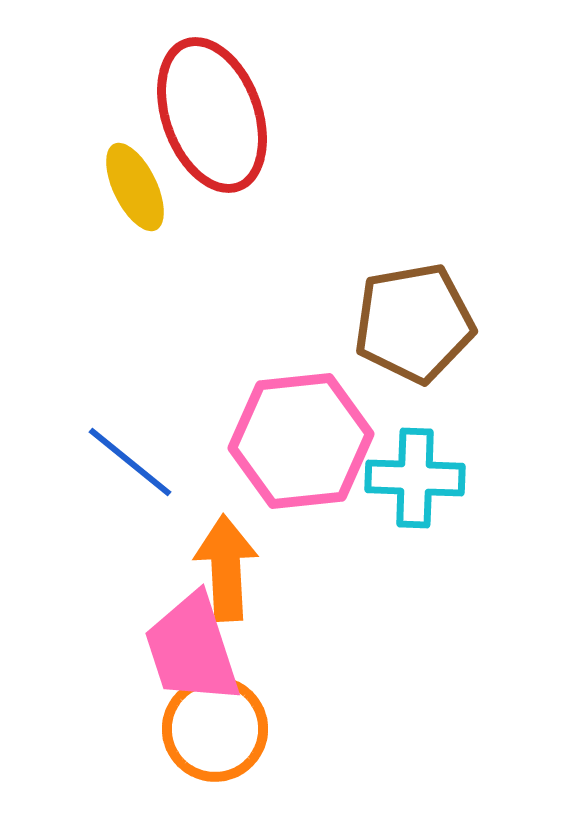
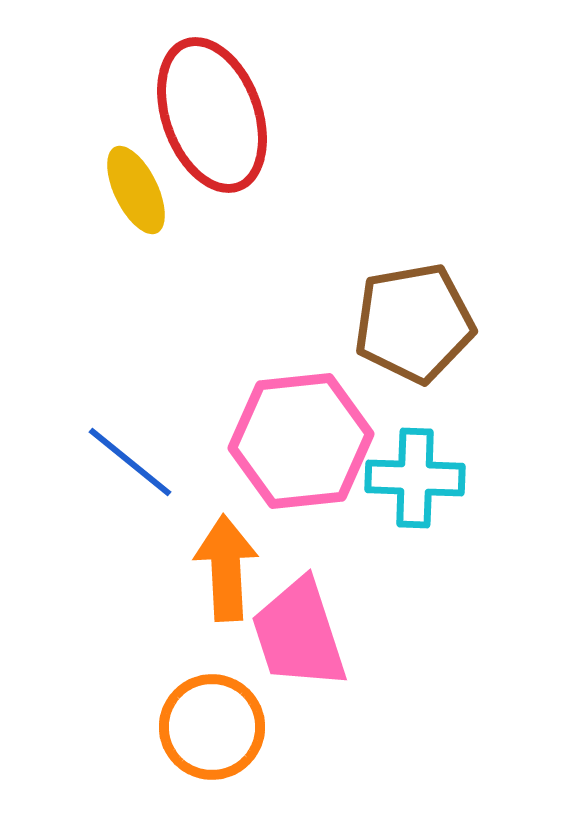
yellow ellipse: moved 1 px right, 3 px down
pink trapezoid: moved 107 px right, 15 px up
orange circle: moved 3 px left, 2 px up
